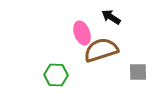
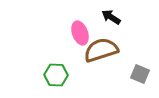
pink ellipse: moved 2 px left
gray square: moved 2 px right, 2 px down; rotated 24 degrees clockwise
